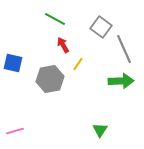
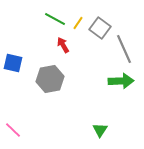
gray square: moved 1 px left, 1 px down
yellow line: moved 41 px up
pink line: moved 2 px left, 1 px up; rotated 60 degrees clockwise
